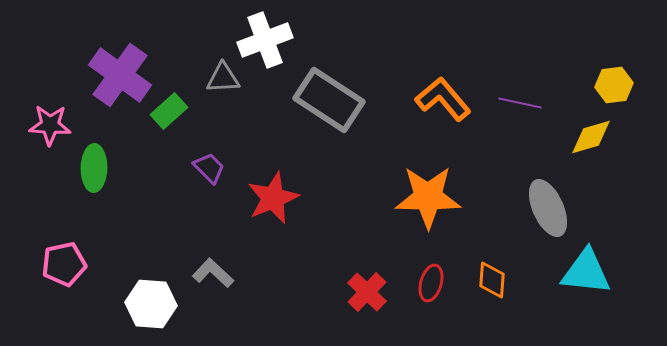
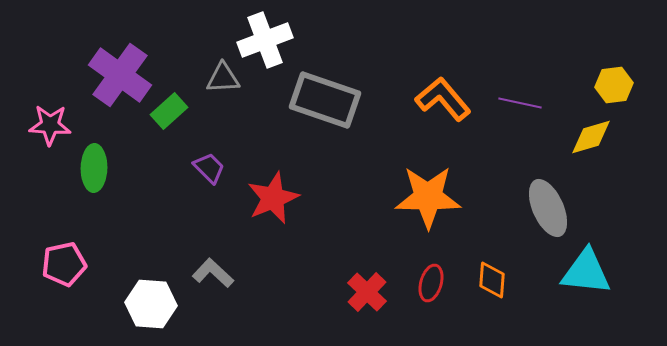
gray rectangle: moved 4 px left; rotated 14 degrees counterclockwise
